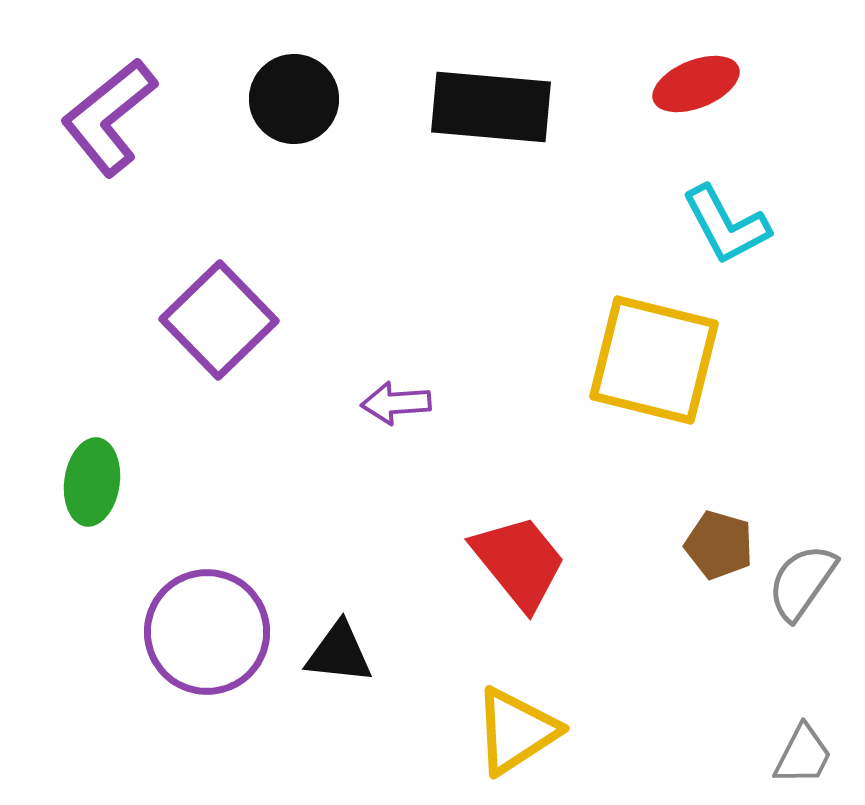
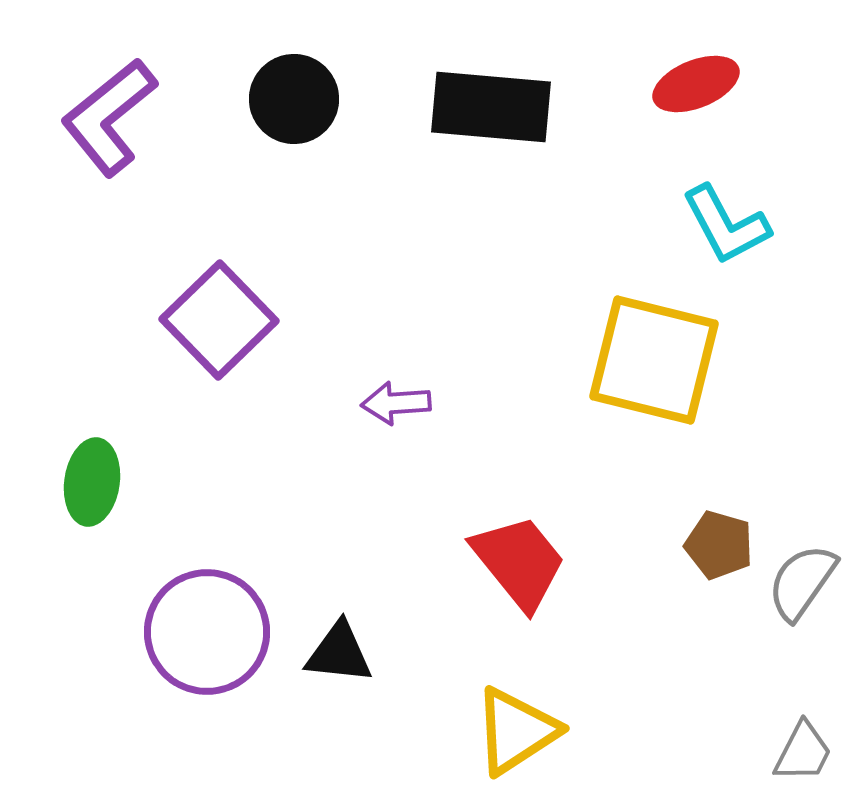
gray trapezoid: moved 3 px up
